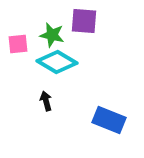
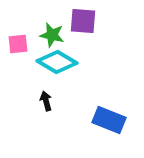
purple square: moved 1 px left
